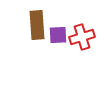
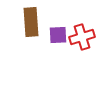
brown rectangle: moved 6 px left, 3 px up
